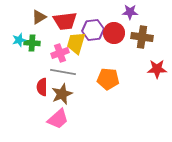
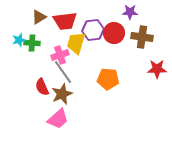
pink cross: moved 2 px down
gray line: rotated 45 degrees clockwise
red semicircle: rotated 24 degrees counterclockwise
